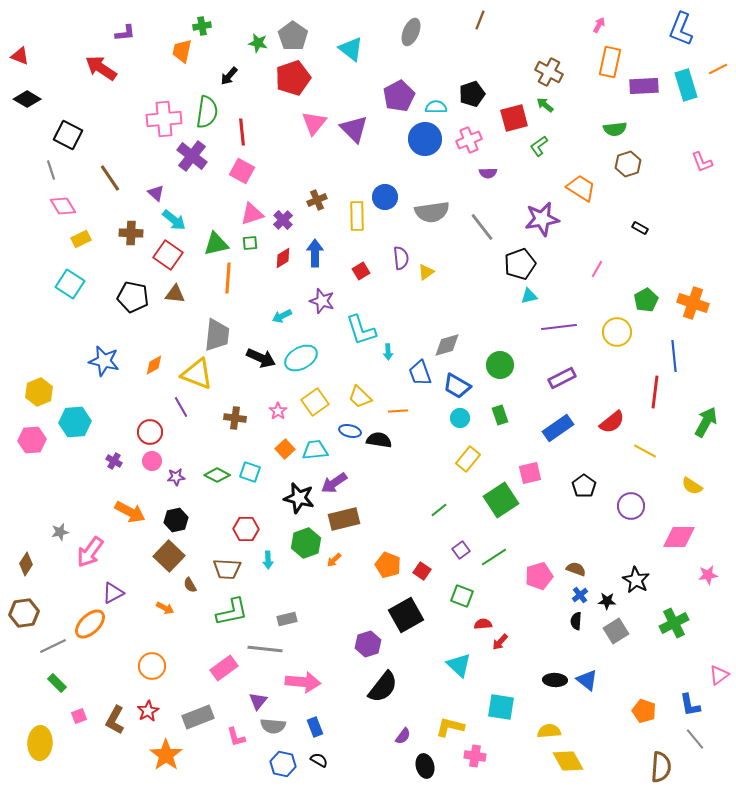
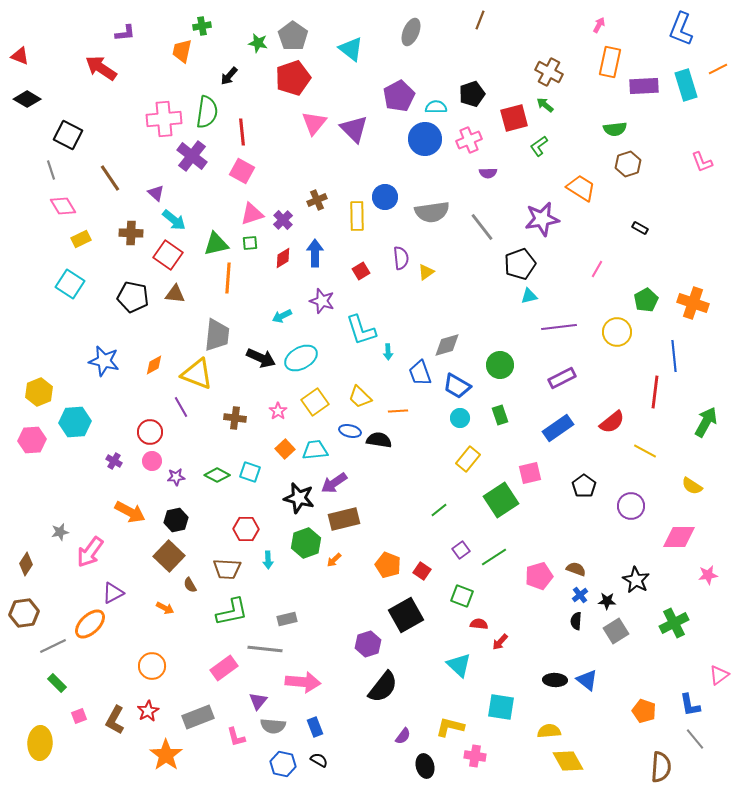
red semicircle at (483, 624): moved 4 px left; rotated 12 degrees clockwise
